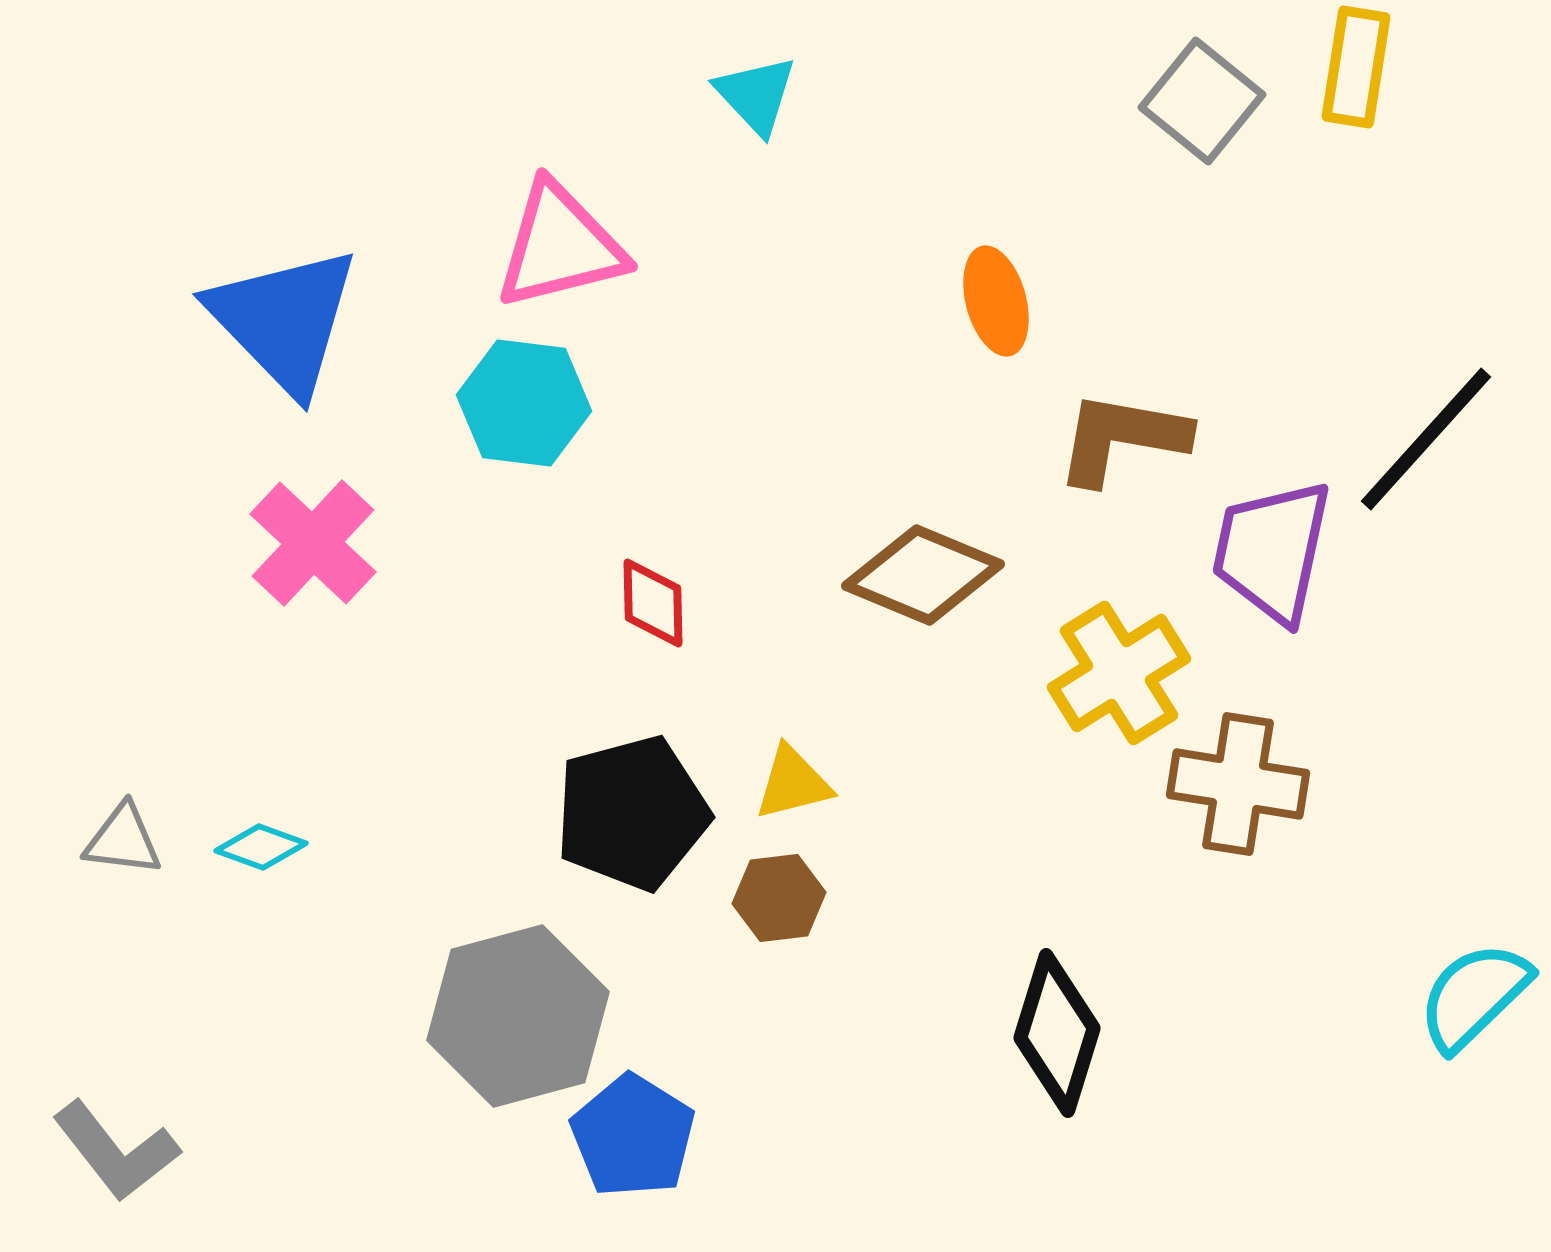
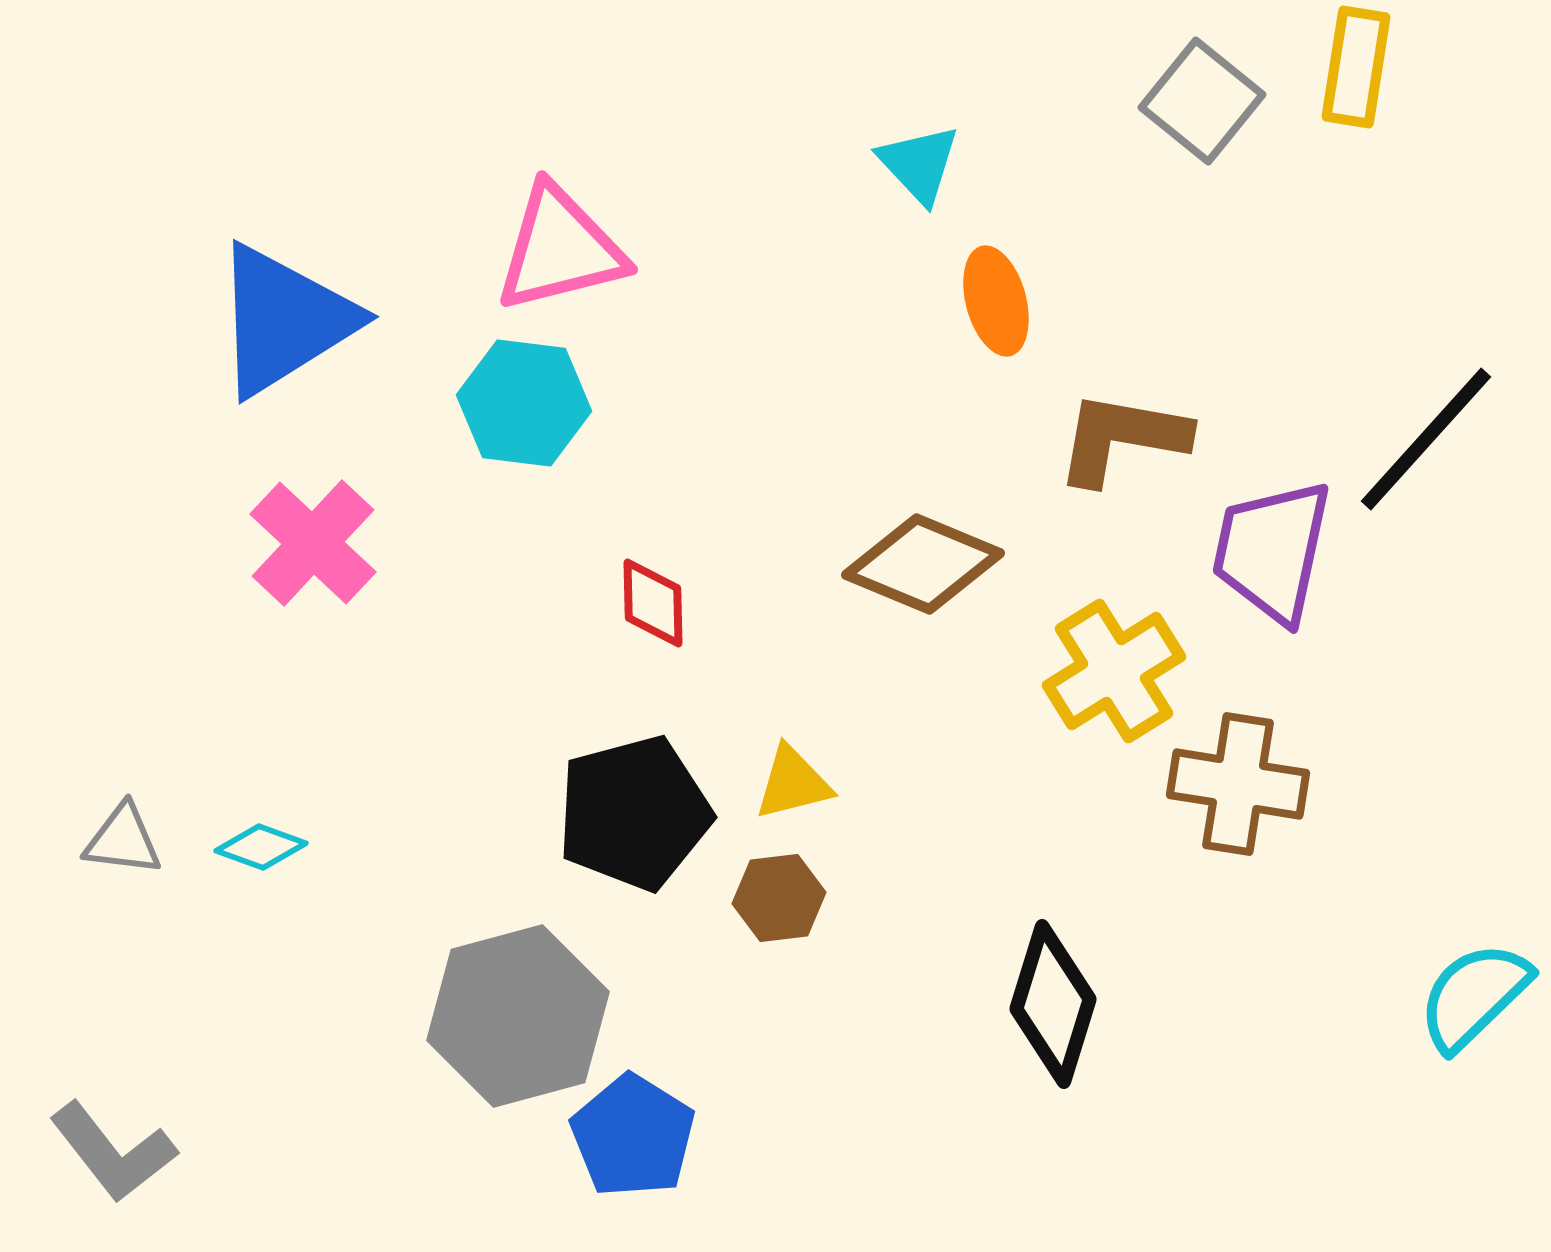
cyan triangle: moved 163 px right, 69 px down
pink triangle: moved 3 px down
blue triangle: rotated 42 degrees clockwise
brown diamond: moved 11 px up
yellow cross: moved 5 px left, 2 px up
black pentagon: moved 2 px right
black diamond: moved 4 px left, 29 px up
gray L-shape: moved 3 px left, 1 px down
